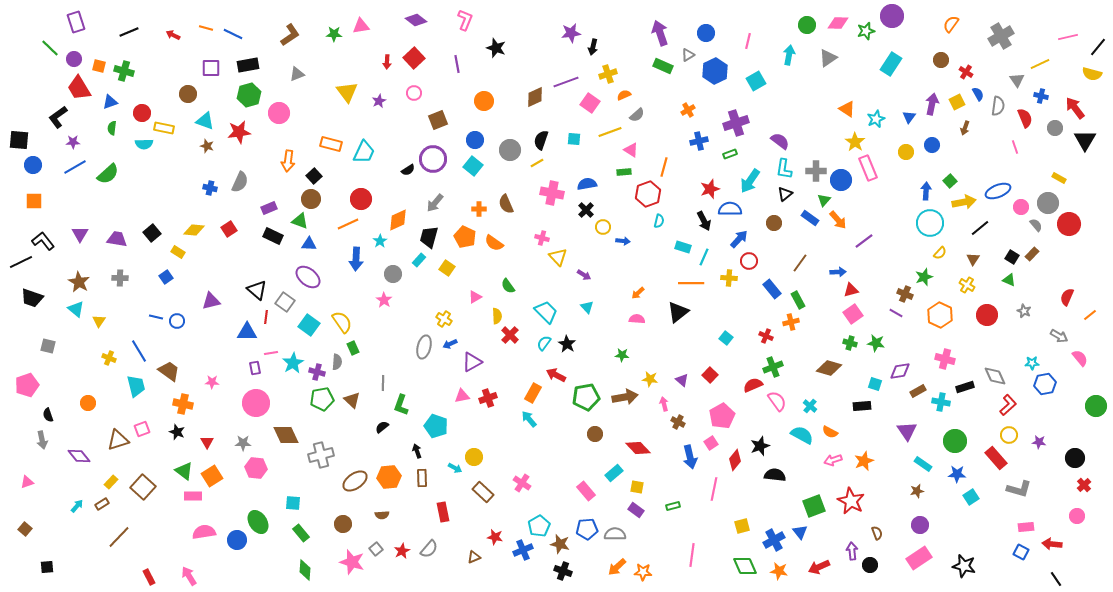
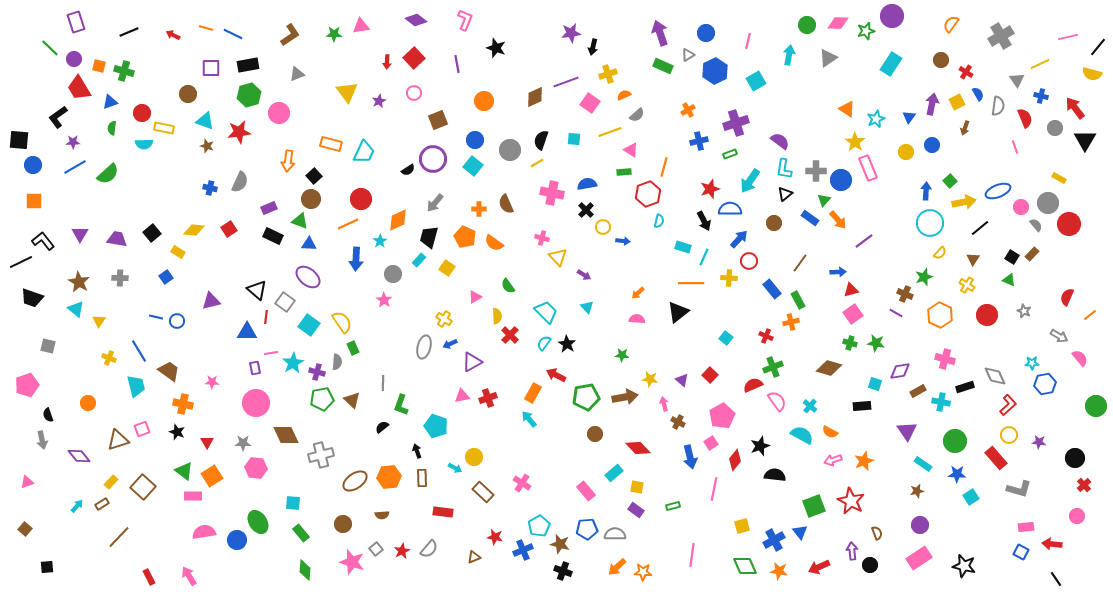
red rectangle at (443, 512): rotated 72 degrees counterclockwise
